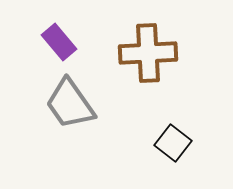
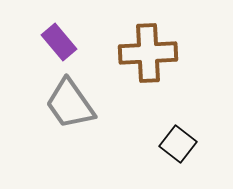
black square: moved 5 px right, 1 px down
